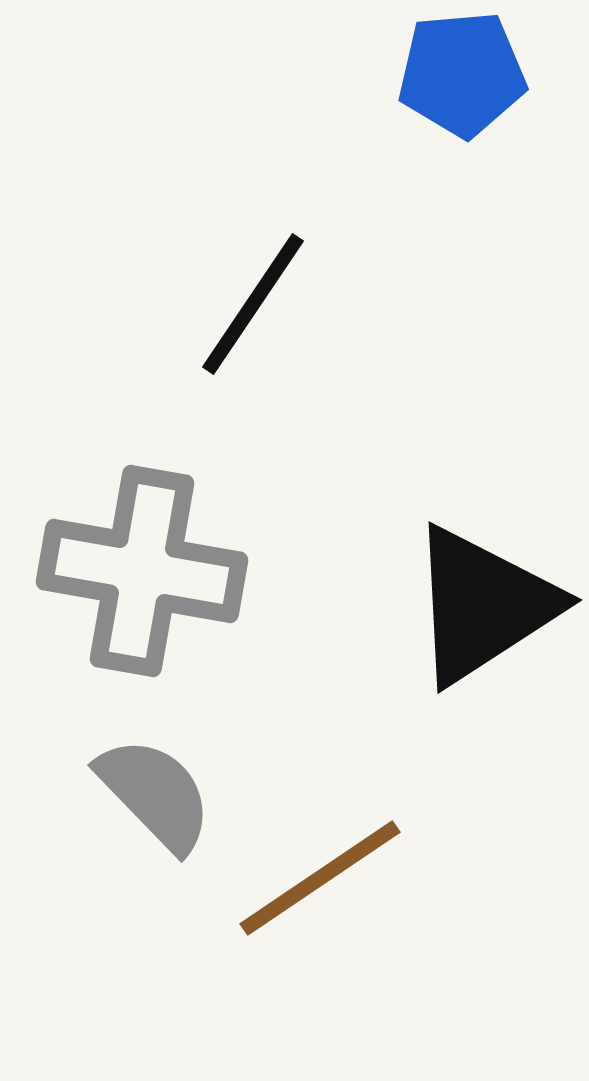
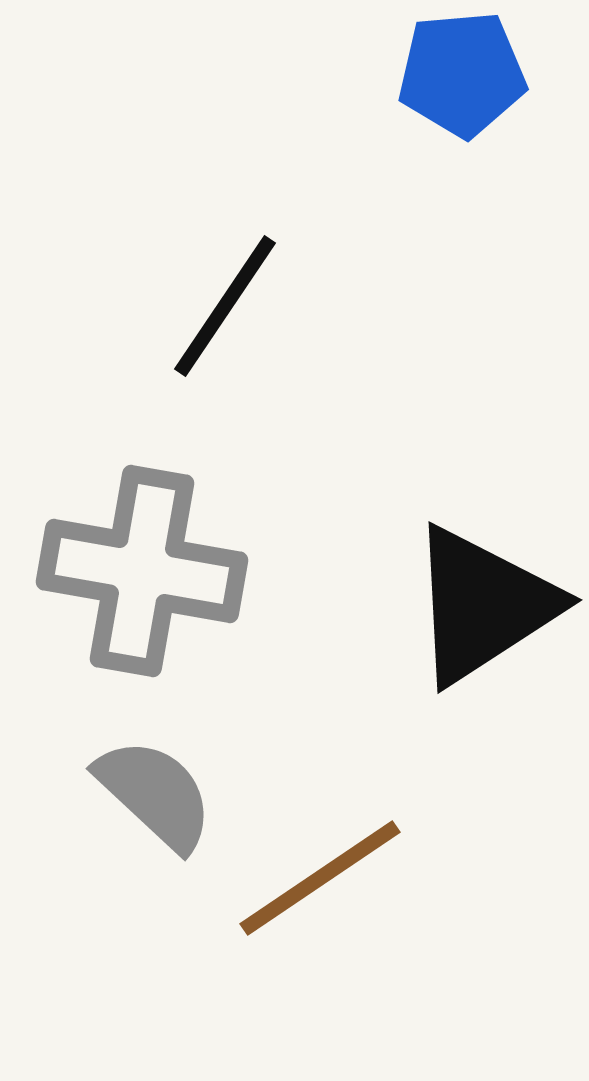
black line: moved 28 px left, 2 px down
gray semicircle: rotated 3 degrees counterclockwise
